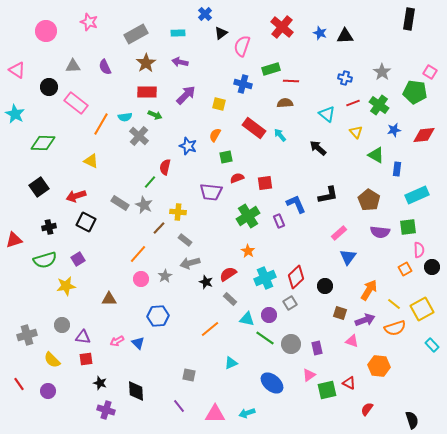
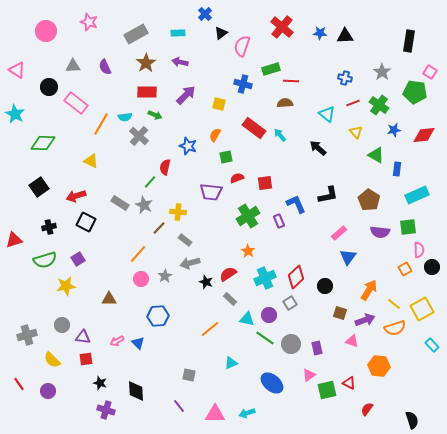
black rectangle at (409, 19): moved 22 px down
blue star at (320, 33): rotated 16 degrees counterclockwise
